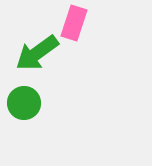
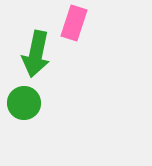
green arrow: moved 1 px left, 1 px down; rotated 42 degrees counterclockwise
